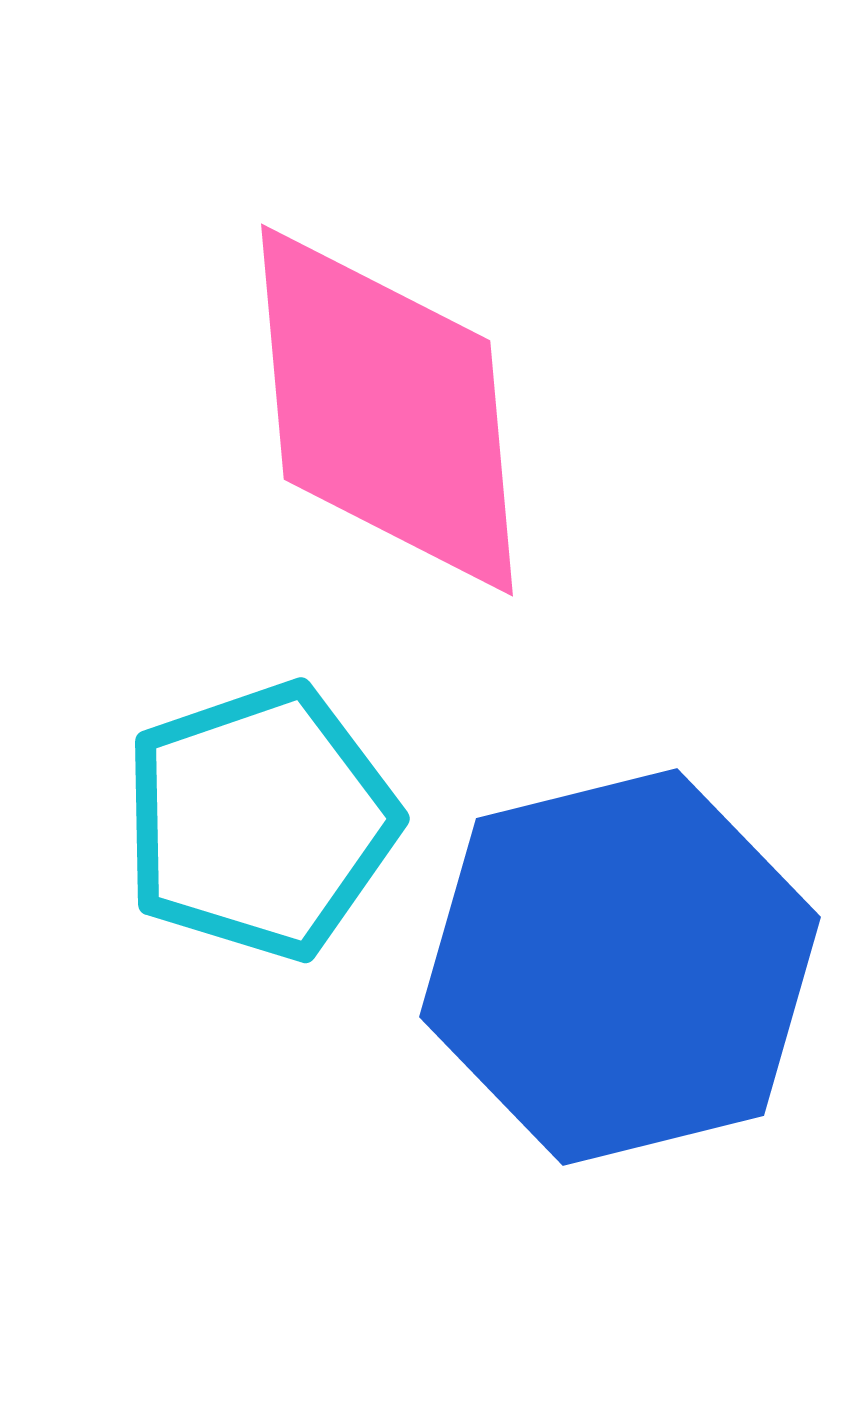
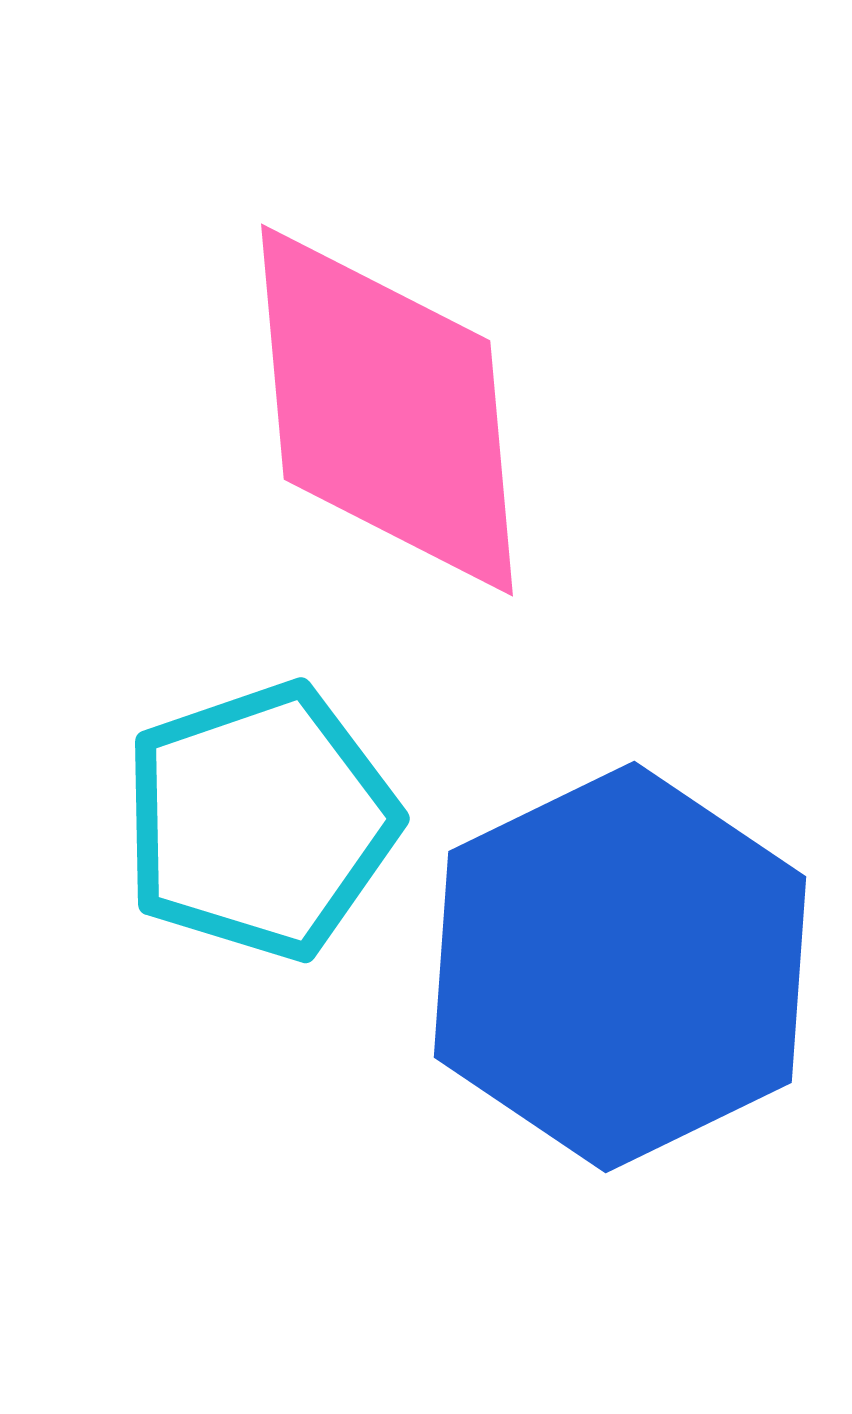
blue hexagon: rotated 12 degrees counterclockwise
